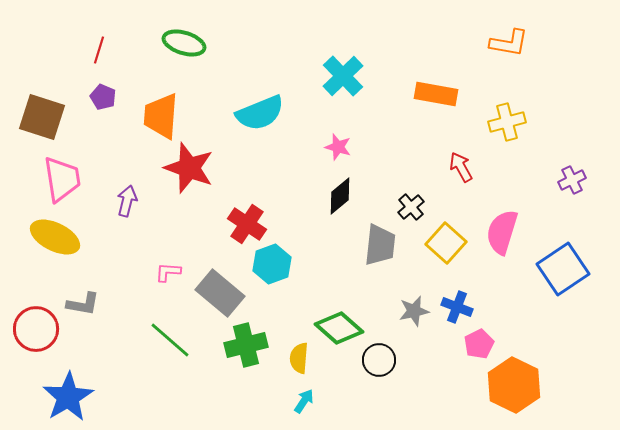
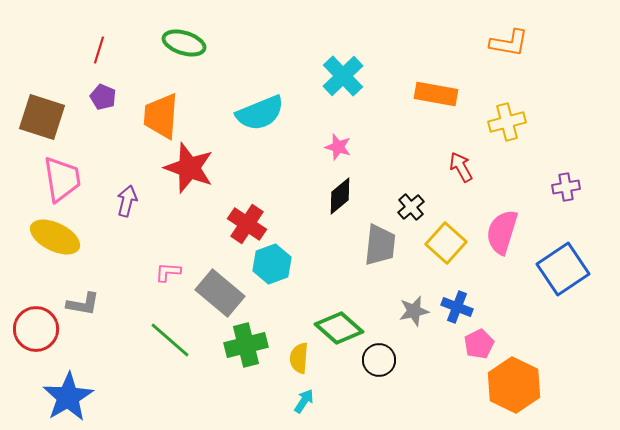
purple cross: moved 6 px left, 7 px down; rotated 16 degrees clockwise
